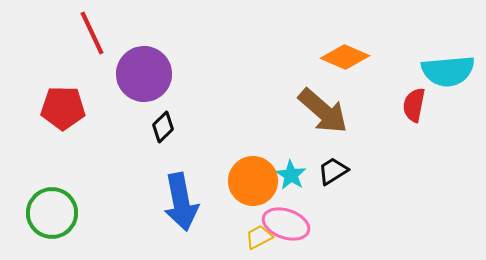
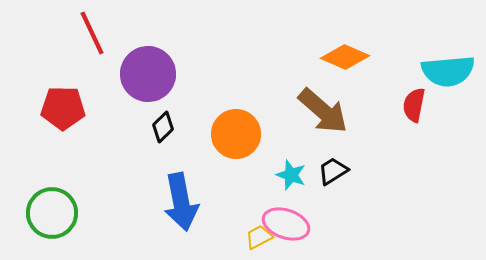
purple circle: moved 4 px right
cyan star: rotated 12 degrees counterclockwise
orange circle: moved 17 px left, 47 px up
